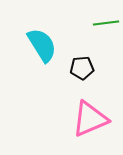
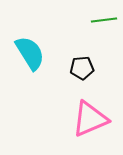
green line: moved 2 px left, 3 px up
cyan semicircle: moved 12 px left, 8 px down
